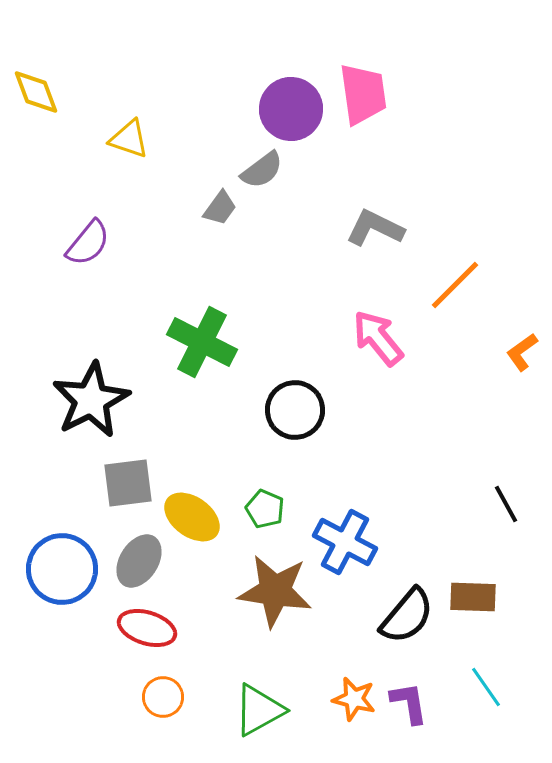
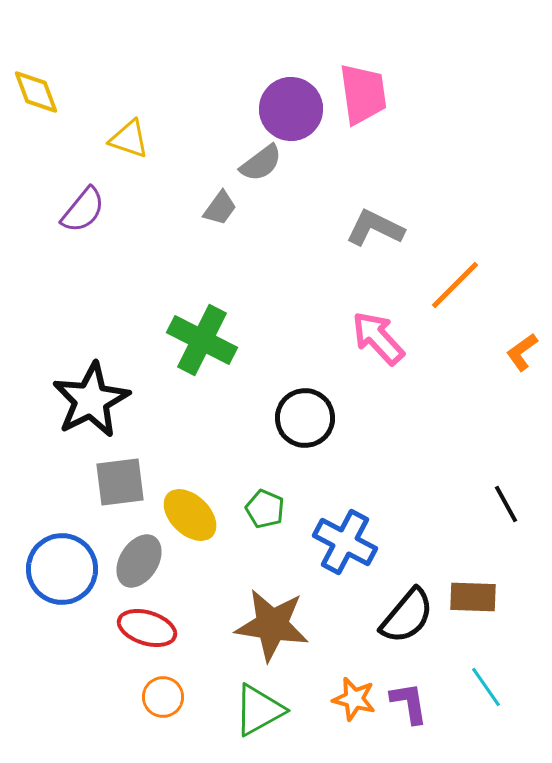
gray semicircle: moved 1 px left, 7 px up
purple semicircle: moved 5 px left, 33 px up
pink arrow: rotated 4 degrees counterclockwise
green cross: moved 2 px up
black circle: moved 10 px right, 8 px down
gray square: moved 8 px left, 1 px up
yellow ellipse: moved 2 px left, 2 px up; rotated 8 degrees clockwise
brown star: moved 3 px left, 34 px down
